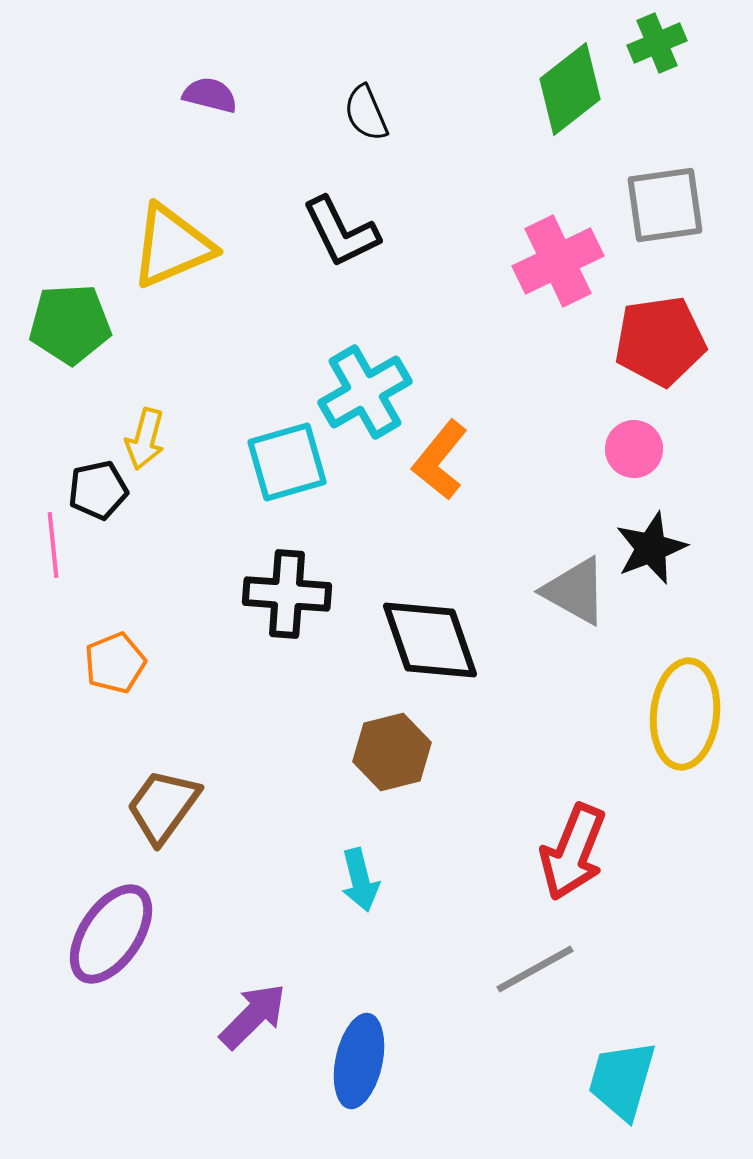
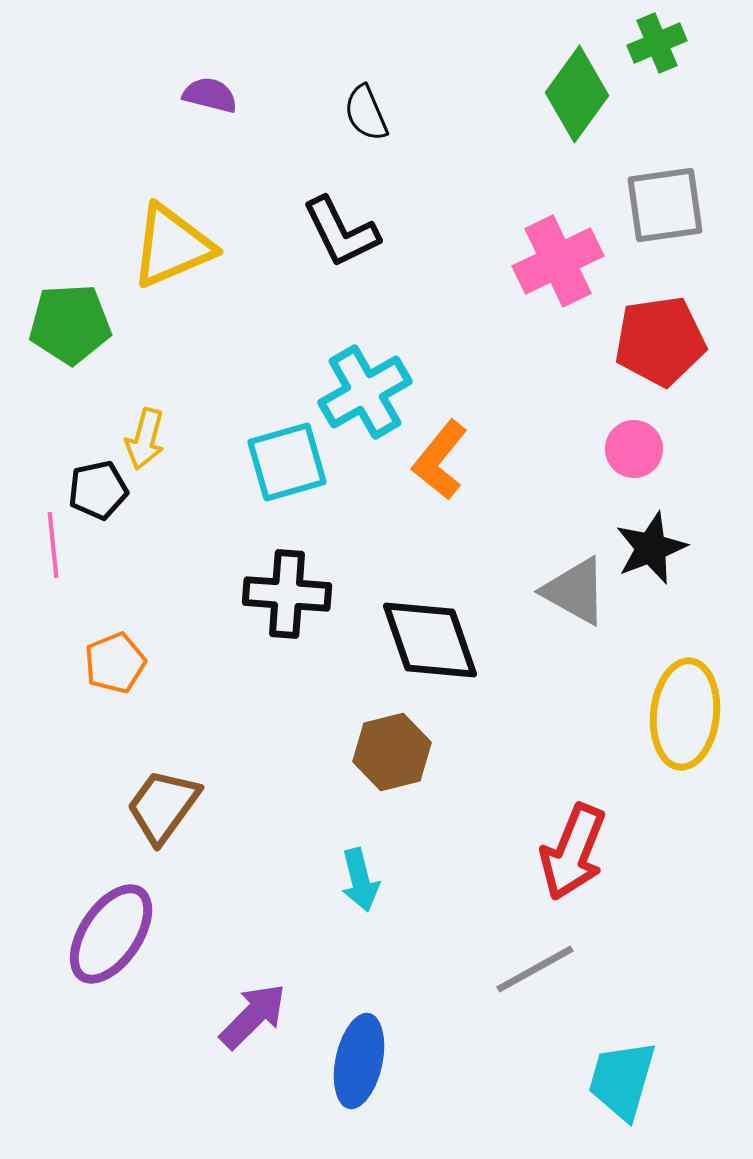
green diamond: moved 7 px right, 5 px down; rotated 16 degrees counterclockwise
